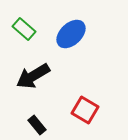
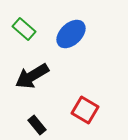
black arrow: moved 1 px left
